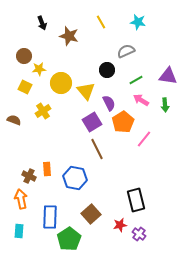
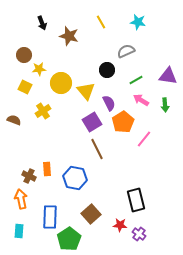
brown circle: moved 1 px up
red star: rotated 16 degrees clockwise
